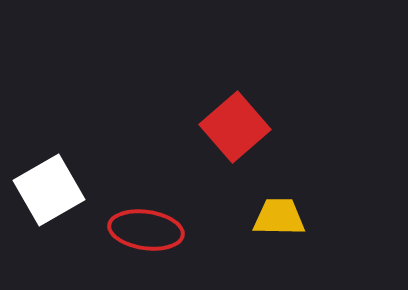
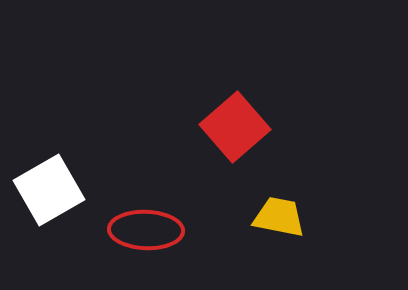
yellow trapezoid: rotated 10 degrees clockwise
red ellipse: rotated 6 degrees counterclockwise
